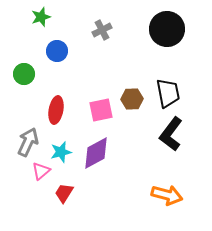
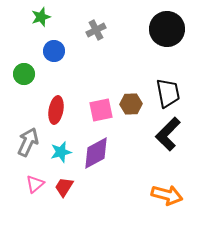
gray cross: moved 6 px left
blue circle: moved 3 px left
brown hexagon: moved 1 px left, 5 px down
black L-shape: moved 3 px left; rotated 8 degrees clockwise
pink triangle: moved 6 px left, 13 px down
red trapezoid: moved 6 px up
